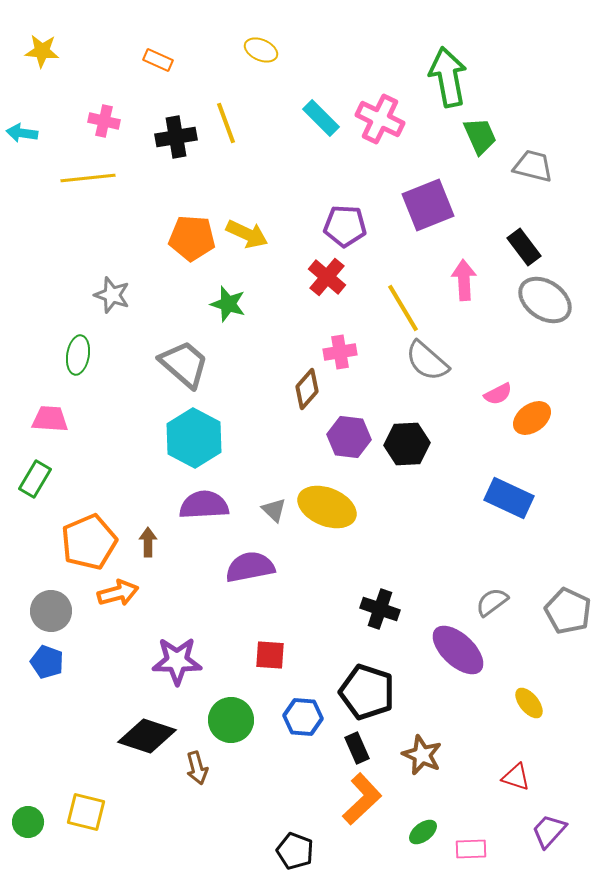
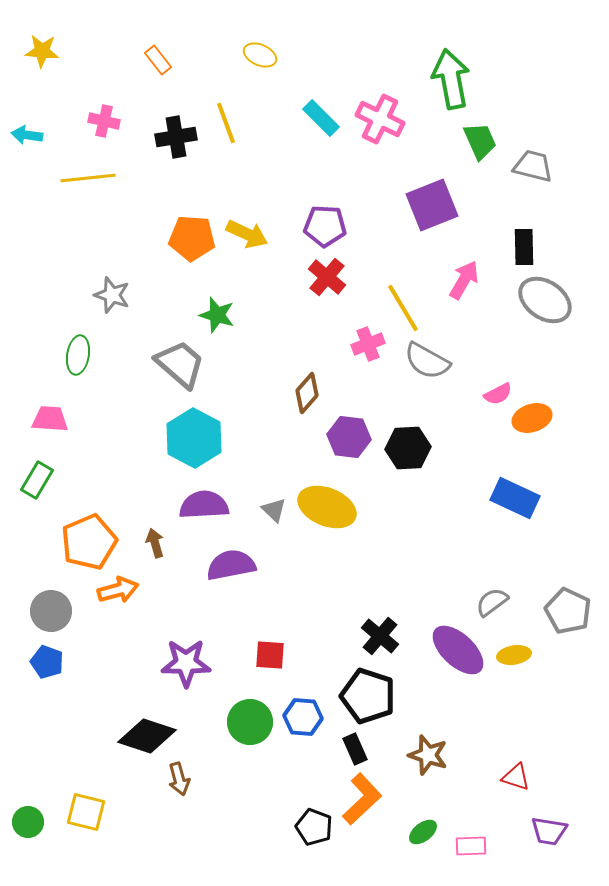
yellow ellipse at (261, 50): moved 1 px left, 5 px down
orange rectangle at (158, 60): rotated 28 degrees clockwise
green arrow at (448, 77): moved 3 px right, 2 px down
cyan arrow at (22, 133): moved 5 px right, 2 px down
green trapezoid at (480, 136): moved 5 px down
purple square at (428, 205): moved 4 px right
purple pentagon at (345, 226): moved 20 px left
black rectangle at (524, 247): rotated 36 degrees clockwise
pink arrow at (464, 280): rotated 33 degrees clockwise
green star at (228, 304): moved 11 px left, 11 px down
pink cross at (340, 352): moved 28 px right, 8 px up; rotated 12 degrees counterclockwise
gray semicircle at (427, 361): rotated 12 degrees counterclockwise
gray trapezoid at (184, 364): moved 4 px left
brown diamond at (307, 389): moved 4 px down
orange ellipse at (532, 418): rotated 18 degrees clockwise
black hexagon at (407, 444): moved 1 px right, 4 px down
green rectangle at (35, 479): moved 2 px right, 1 px down
blue rectangle at (509, 498): moved 6 px right
brown arrow at (148, 542): moved 7 px right, 1 px down; rotated 16 degrees counterclockwise
purple semicircle at (250, 567): moved 19 px left, 2 px up
orange arrow at (118, 593): moved 3 px up
black cross at (380, 609): moved 27 px down; rotated 21 degrees clockwise
purple star at (177, 661): moved 9 px right, 2 px down
black pentagon at (367, 692): moved 1 px right, 4 px down
yellow ellipse at (529, 703): moved 15 px left, 48 px up; rotated 60 degrees counterclockwise
green circle at (231, 720): moved 19 px right, 2 px down
black rectangle at (357, 748): moved 2 px left, 1 px down
brown star at (422, 755): moved 6 px right; rotated 6 degrees counterclockwise
brown arrow at (197, 768): moved 18 px left, 11 px down
purple trapezoid at (549, 831): rotated 123 degrees counterclockwise
pink rectangle at (471, 849): moved 3 px up
black pentagon at (295, 851): moved 19 px right, 24 px up
